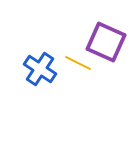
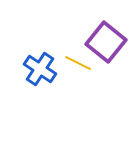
purple square: rotated 15 degrees clockwise
